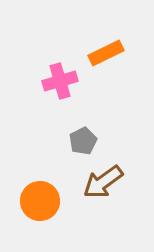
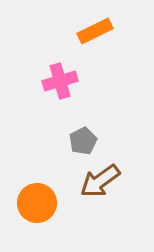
orange rectangle: moved 11 px left, 22 px up
brown arrow: moved 3 px left, 1 px up
orange circle: moved 3 px left, 2 px down
